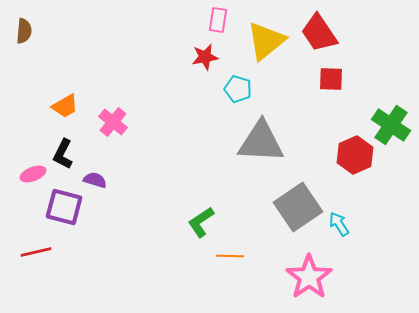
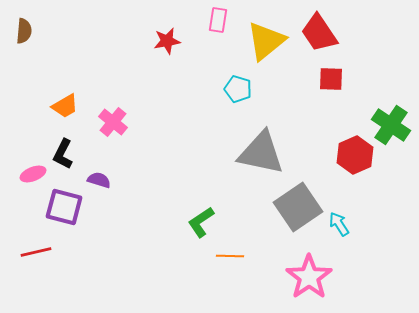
red star: moved 38 px left, 16 px up
gray triangle: moved 11 px down; rotated 9 degrees clockwise
purple semicircle: moved 4 px right
